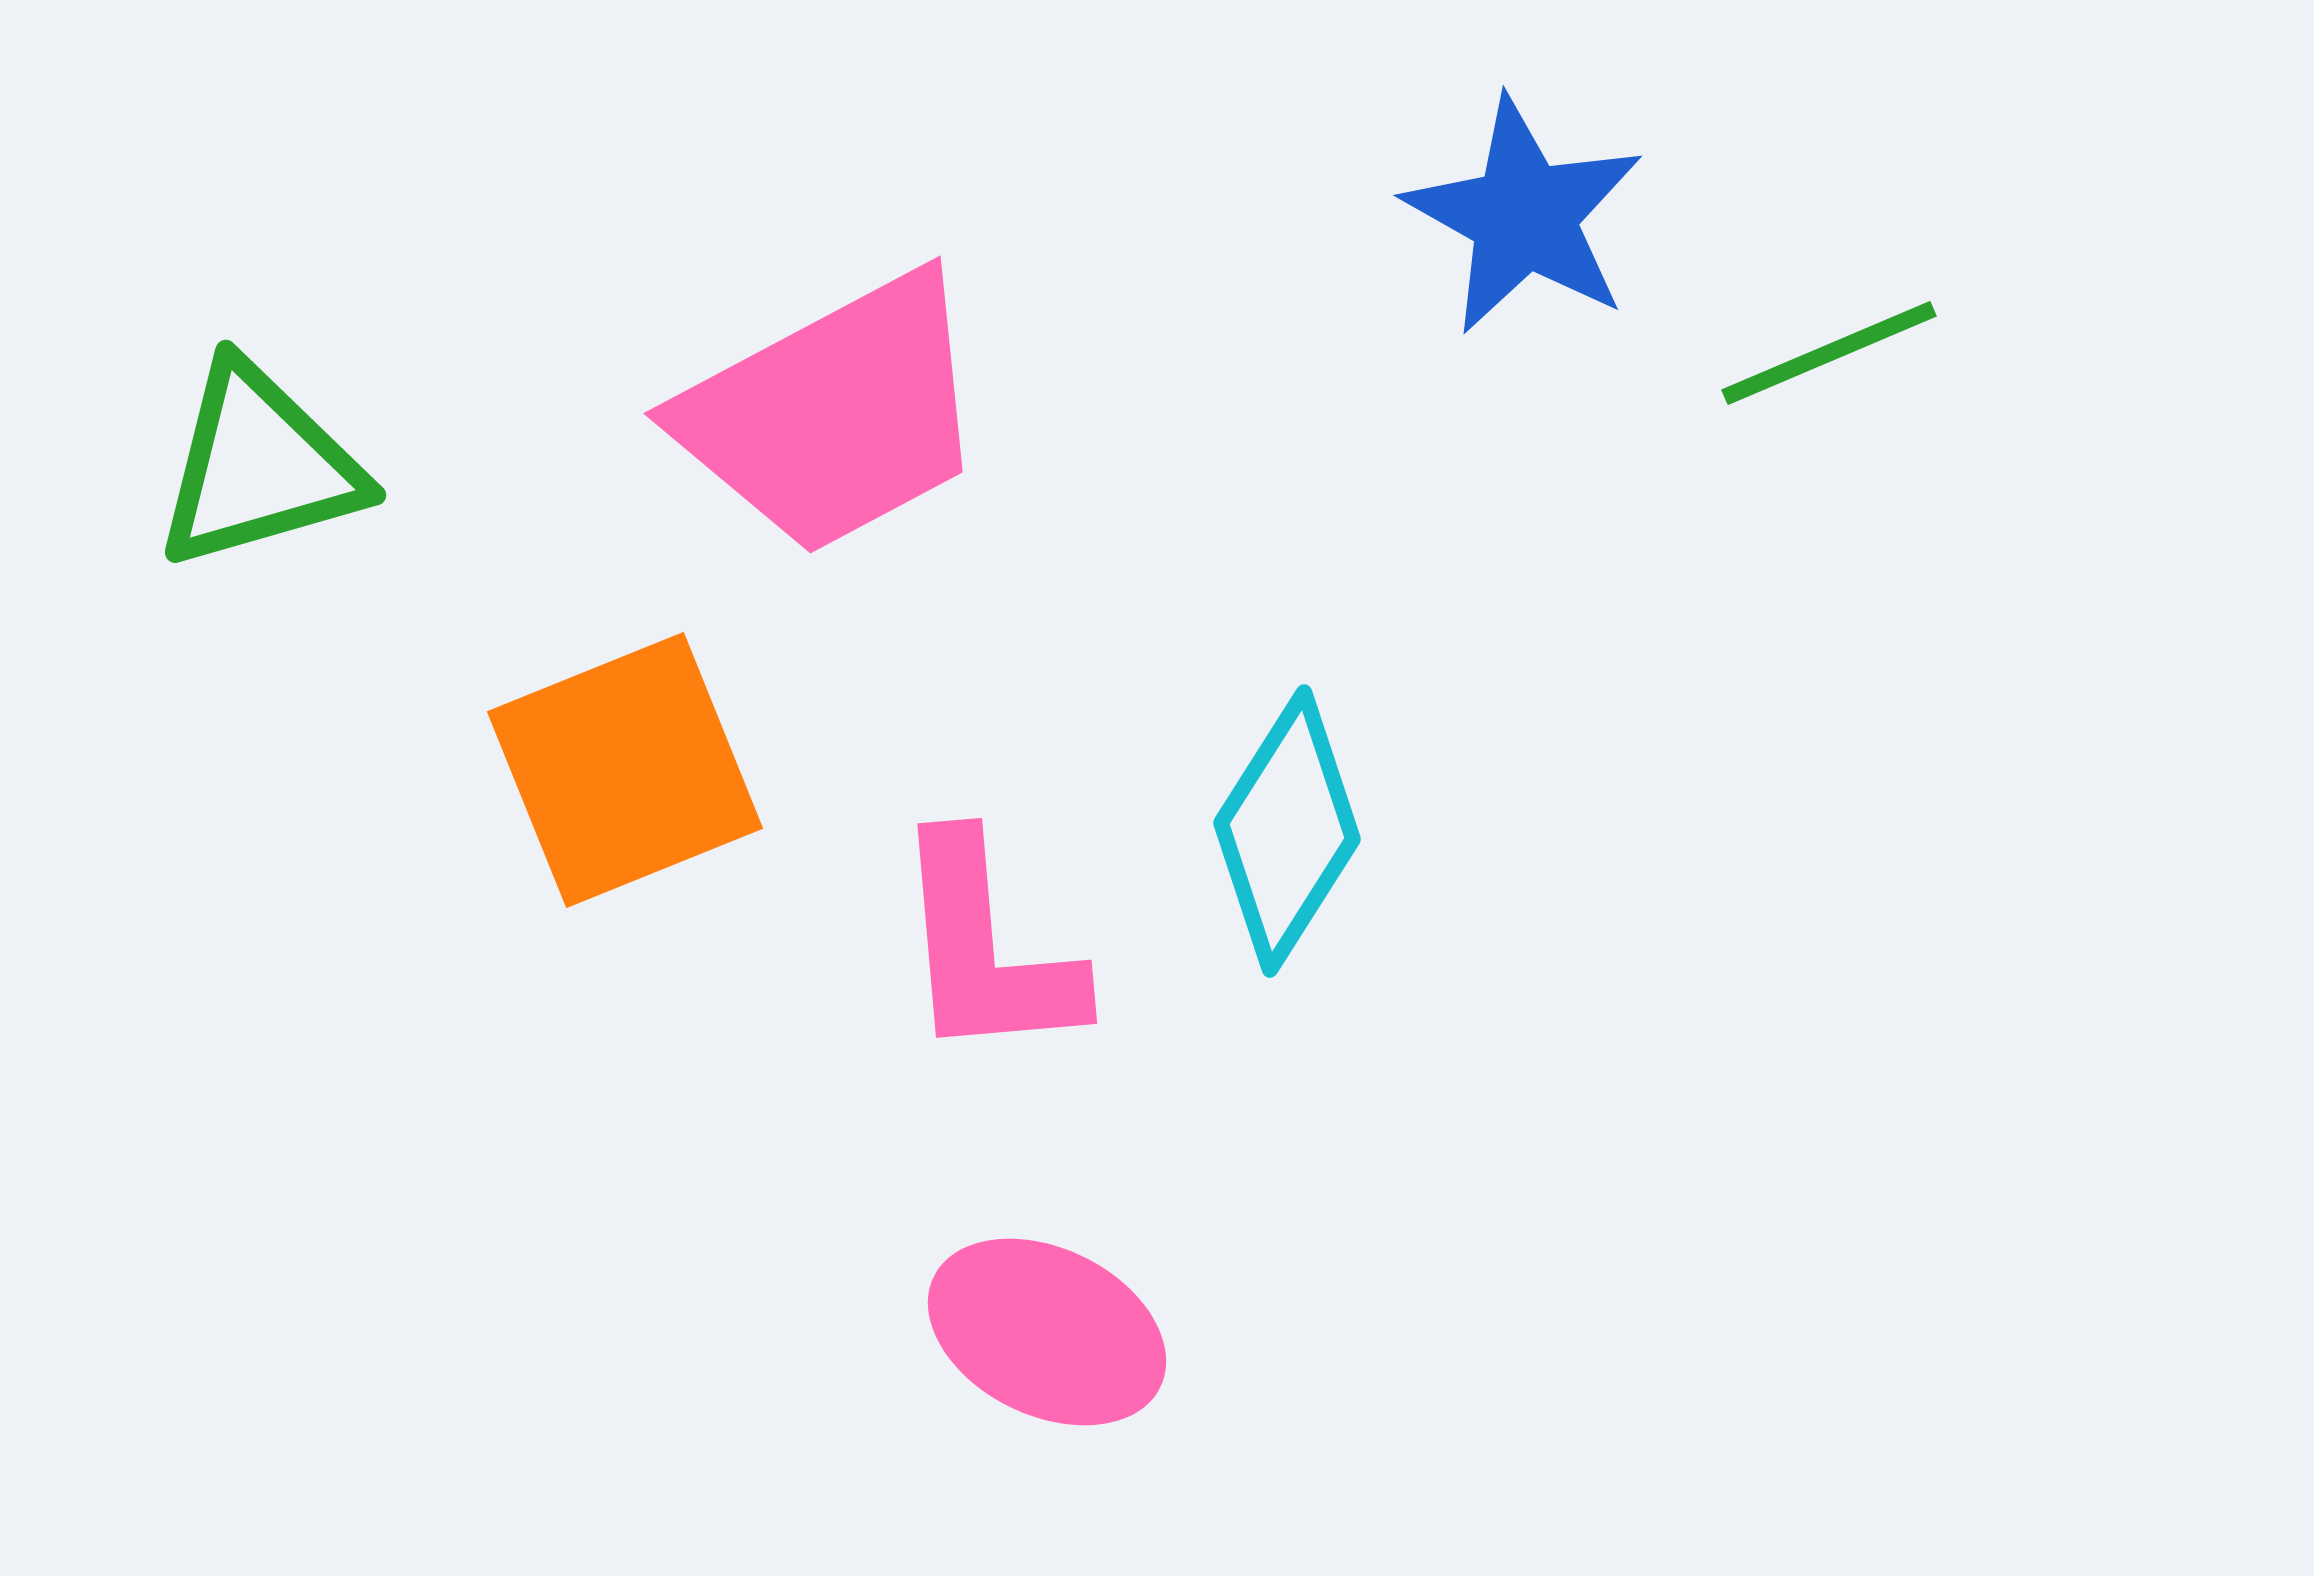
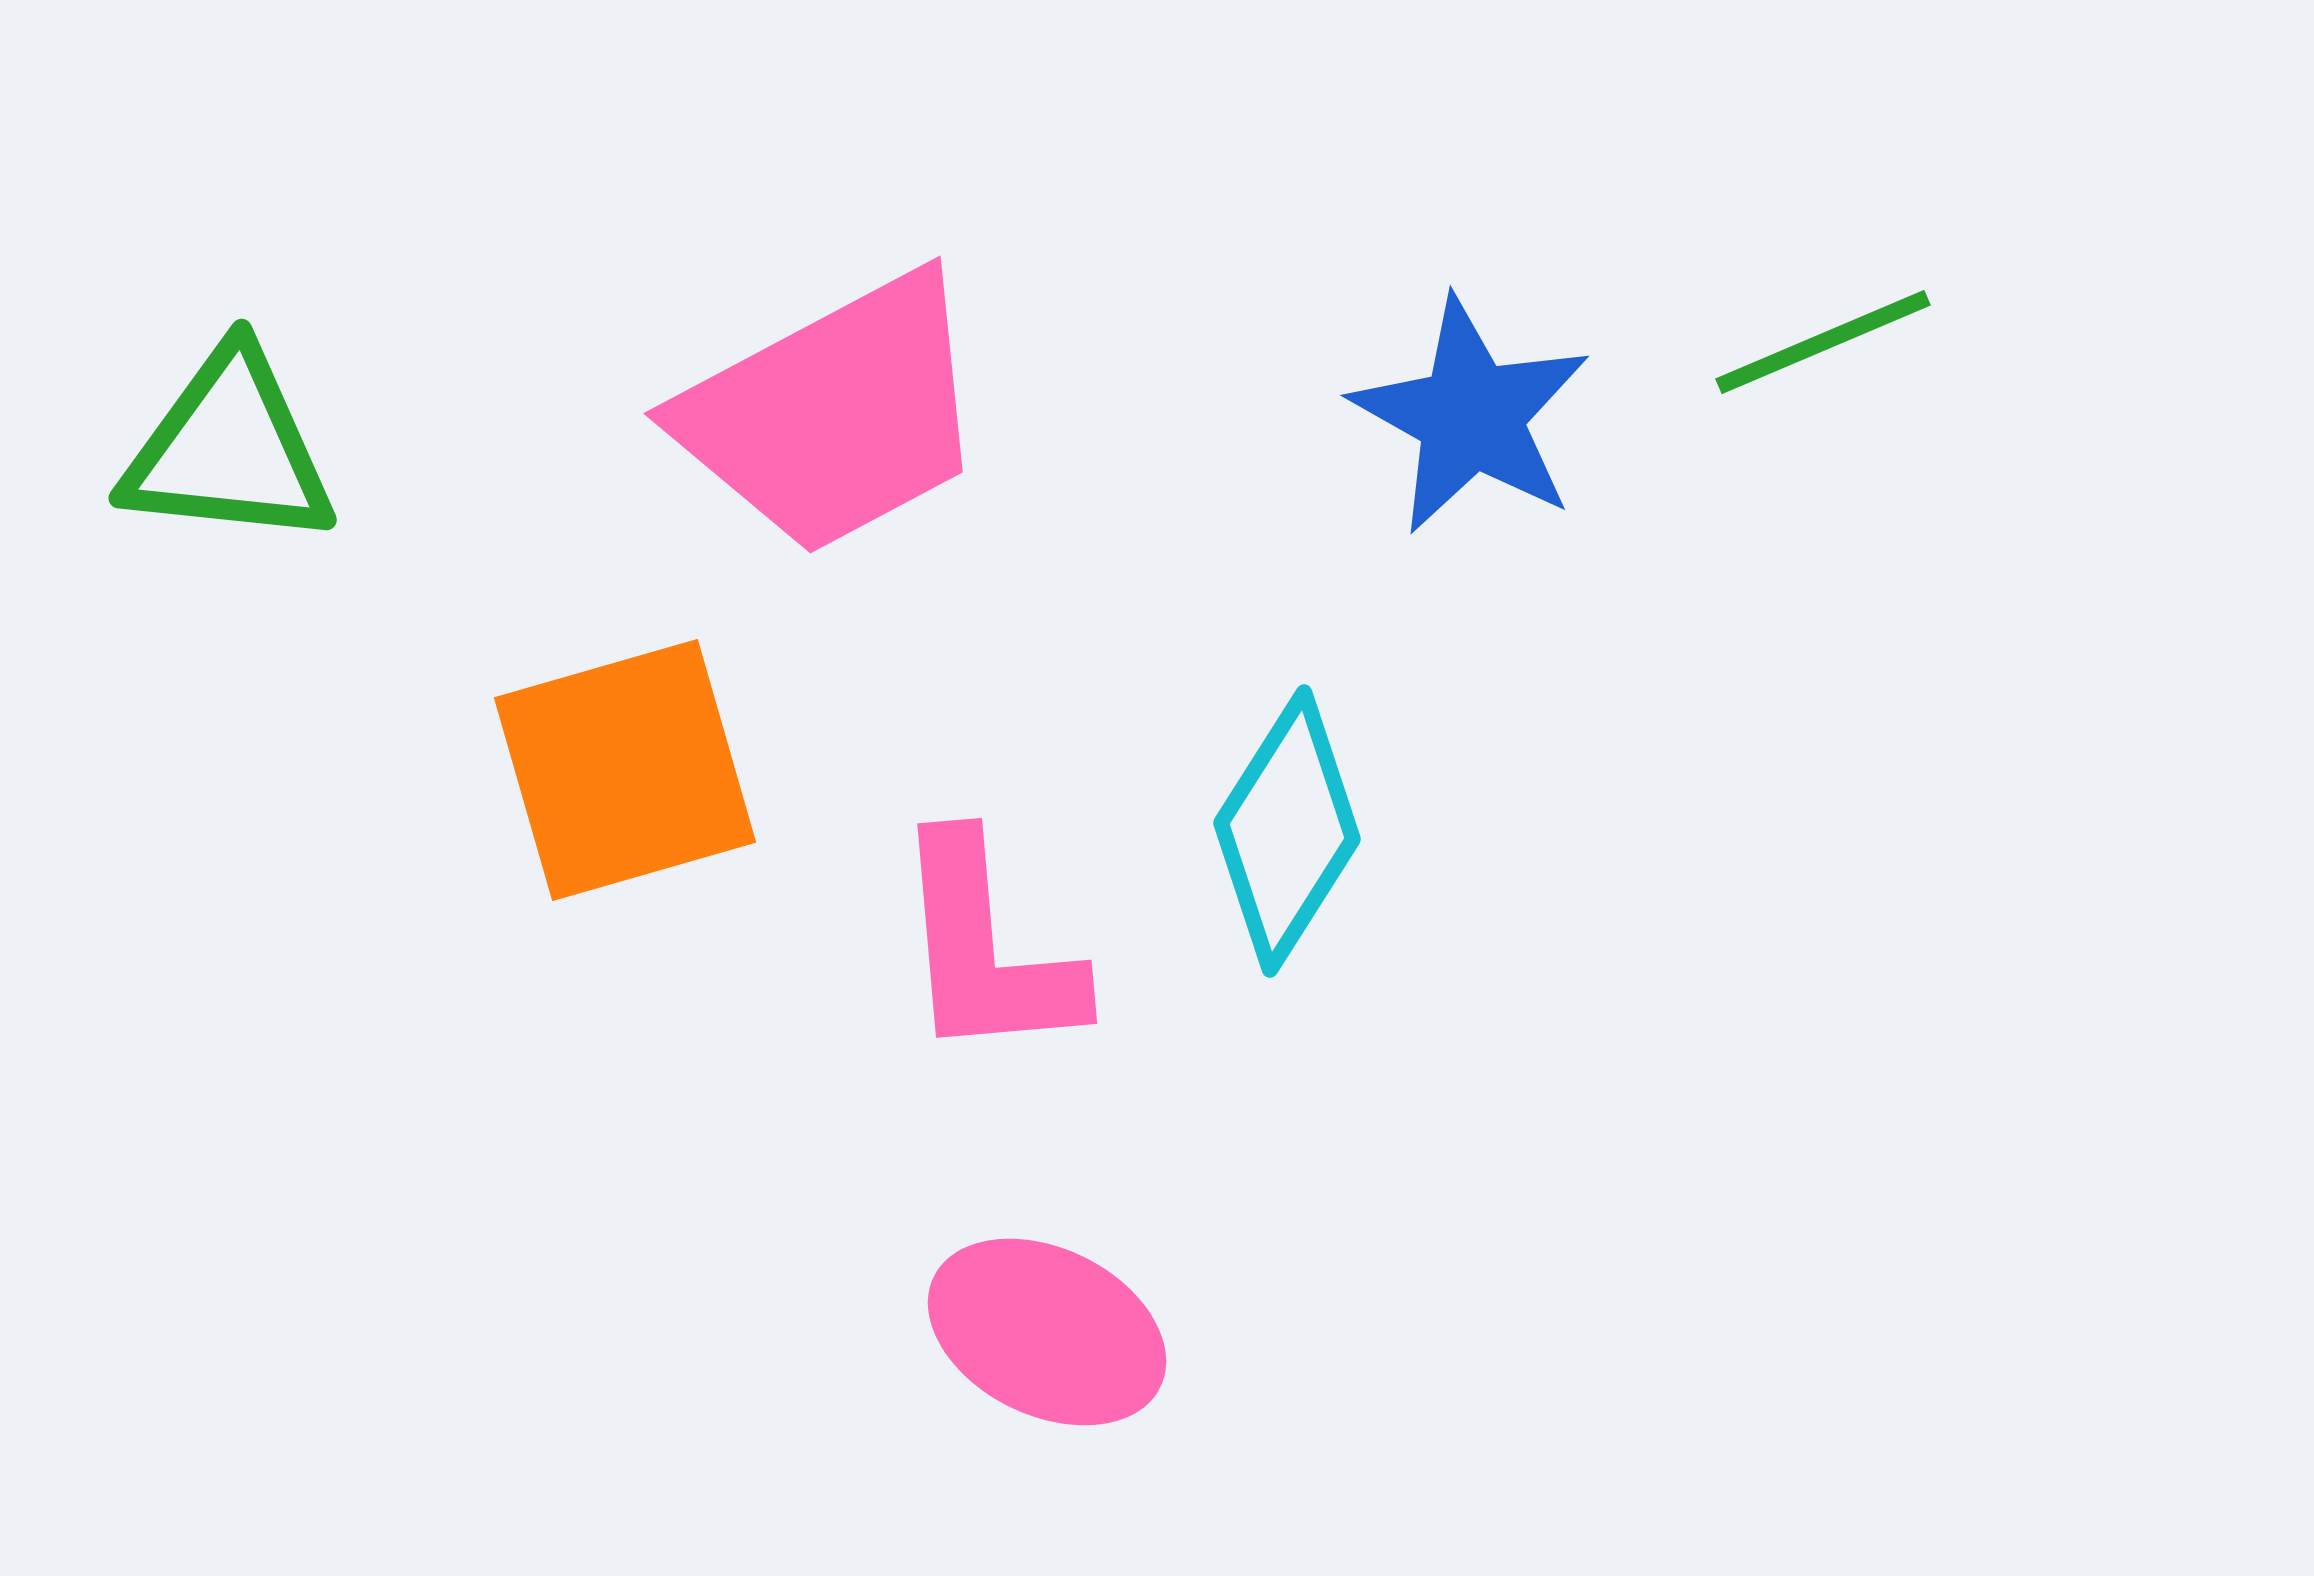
blue star: moved 53 px left, 200 px down
green line: moved 6 px left, 11 px up
green triangle: moved 30 px left, 17 px up; rotated 22 degrees clockwise
orange square: rotated 6 degrees clockwise
